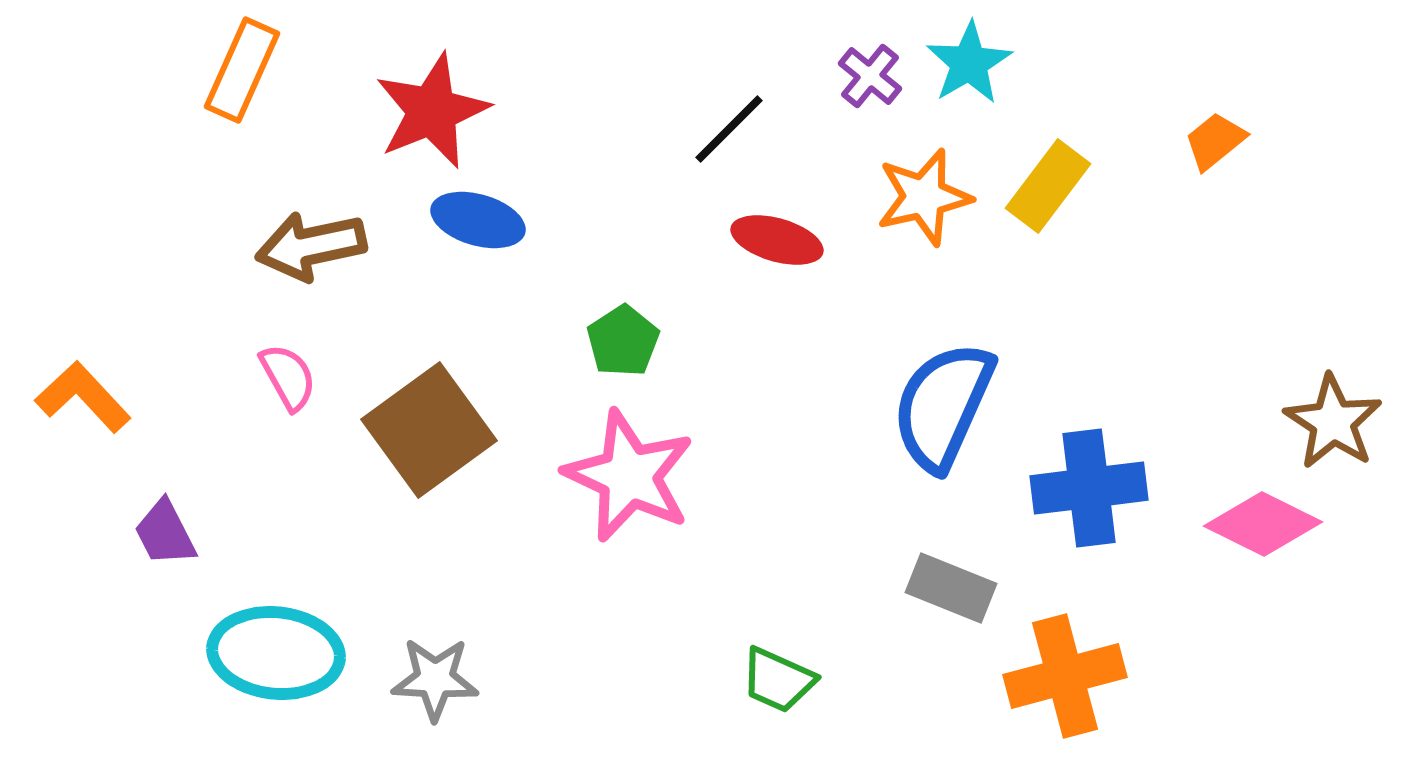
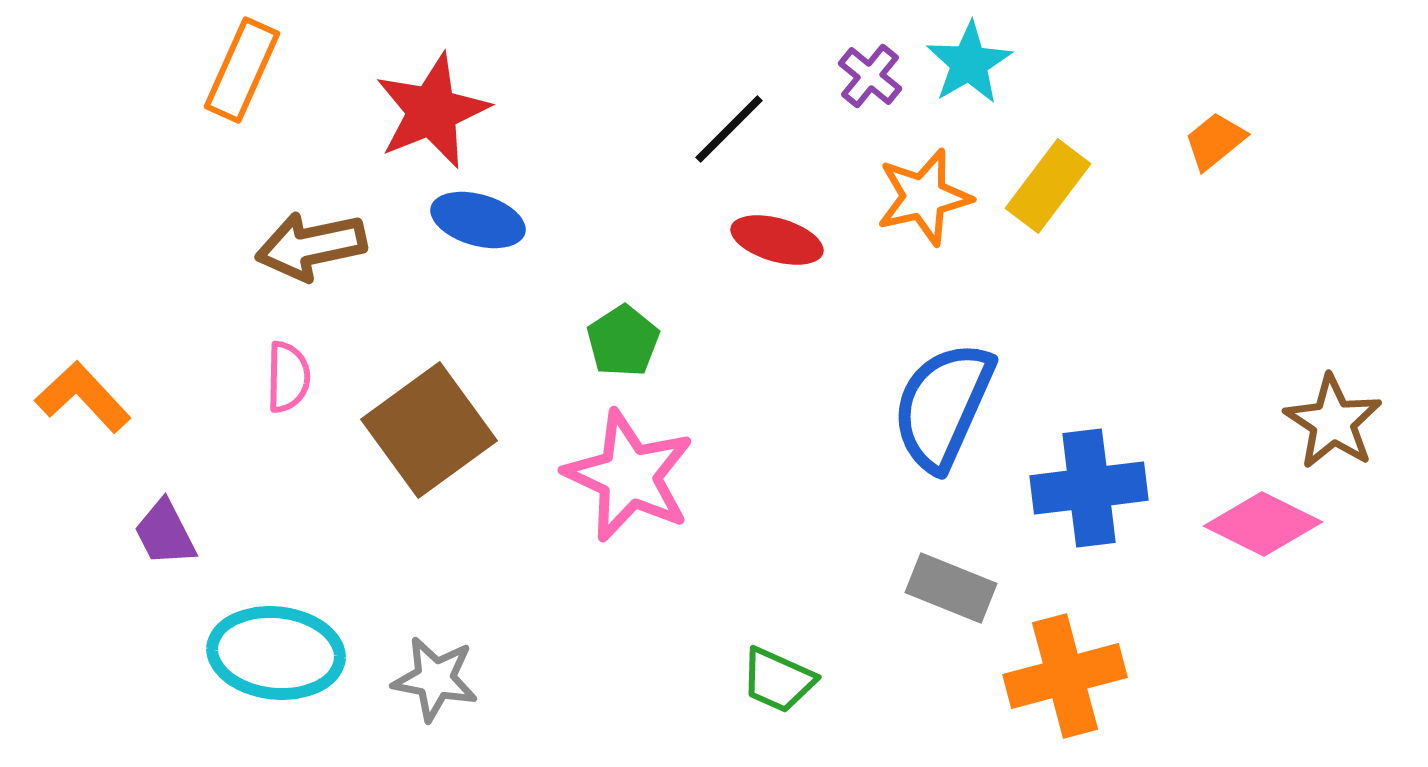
pink semicircle: rotated 30 degrees clockwise
gray star: rotated 8 degrees clockwise
